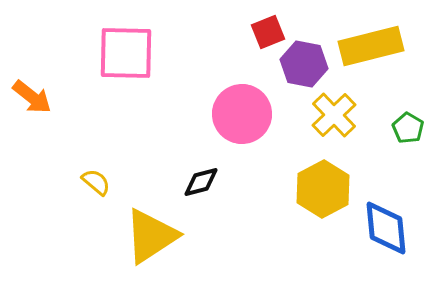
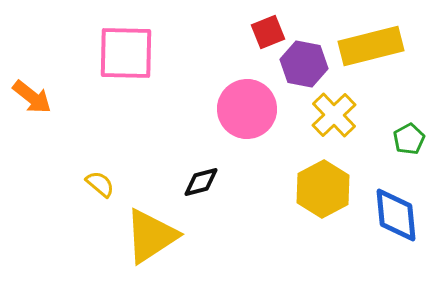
pink circle: moved 5 px right, 5 px up
green pentagon: moved 1 px right, 11 px down; rotated 12 degrees clockwise
yellow semicircle: moved 4 px right, 2 px down
blue diamond: moved 10 px right, 13 px up
